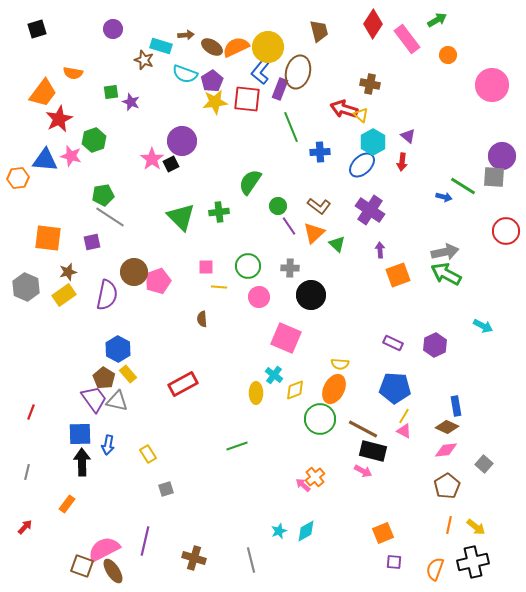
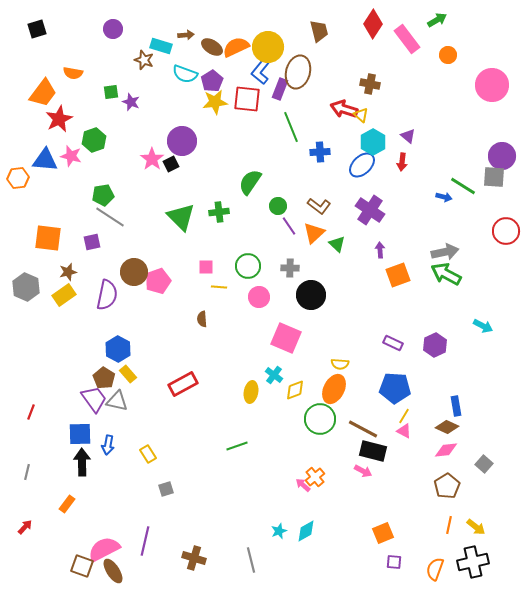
yellow ellipse at (256, 393): moved 5 px left, 1 px up; rotated 10 degrees clockwise
